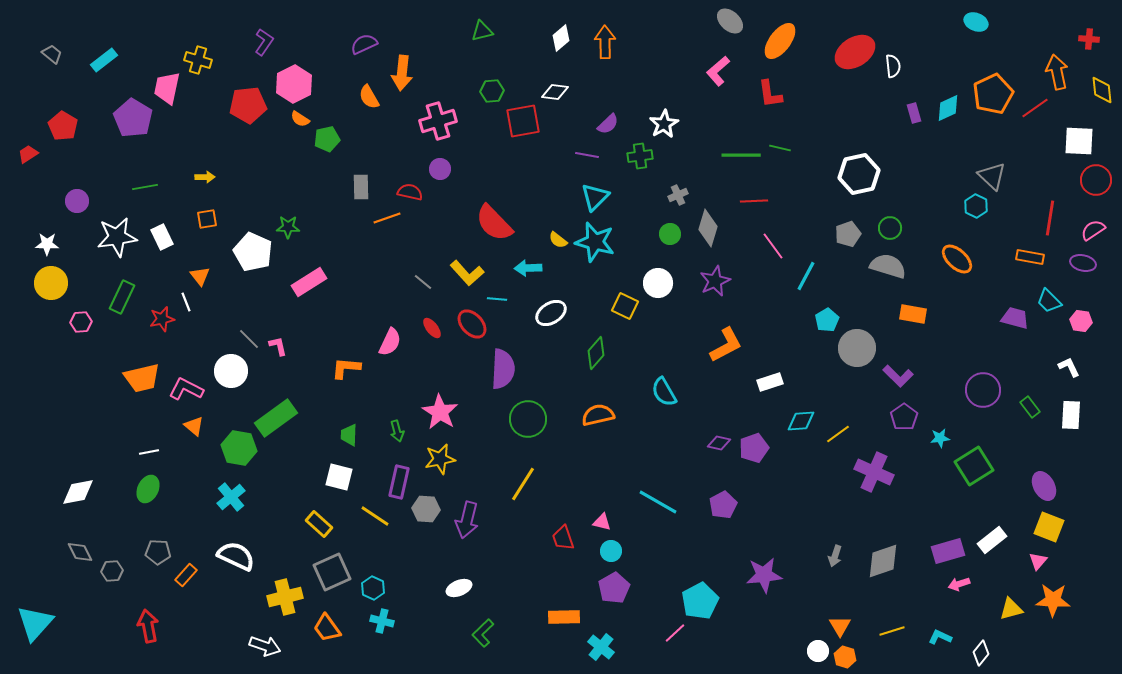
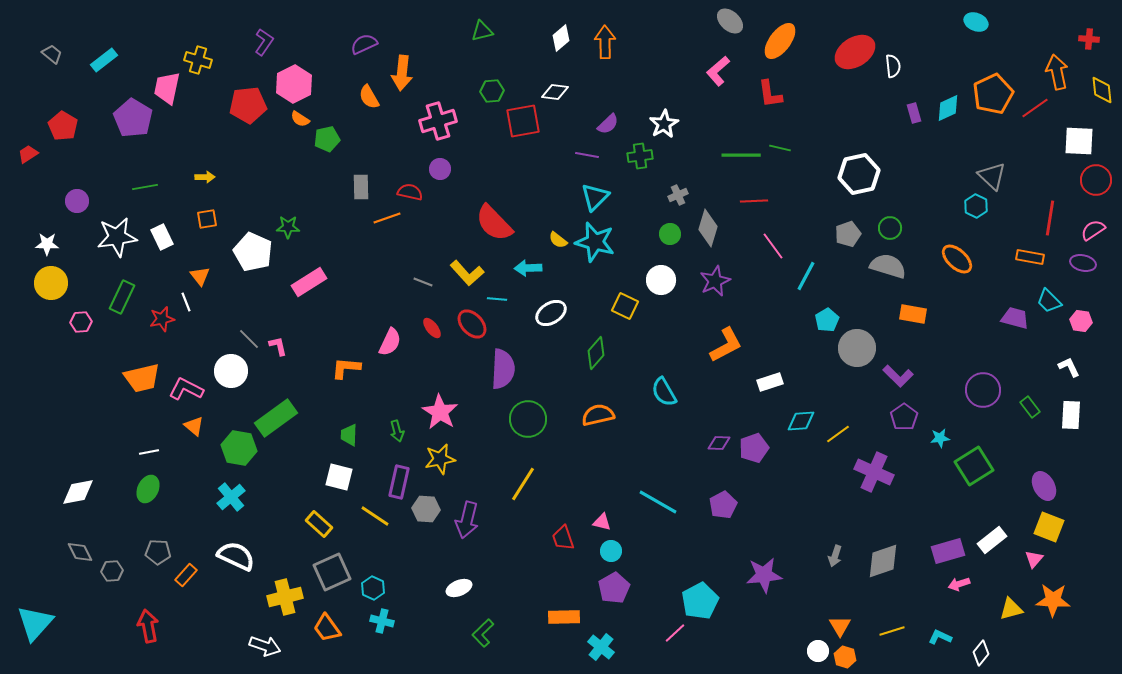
gray line at (423, 282): rotated 18 degrees counterclockwise
white circle at (658, 283): moved 3 px right, 3 px up
purple diamond at (719, 443): rotated 10 degrees counterclockwise
pink triangle at (1038, 561): moved 4 px left, 2 px up
